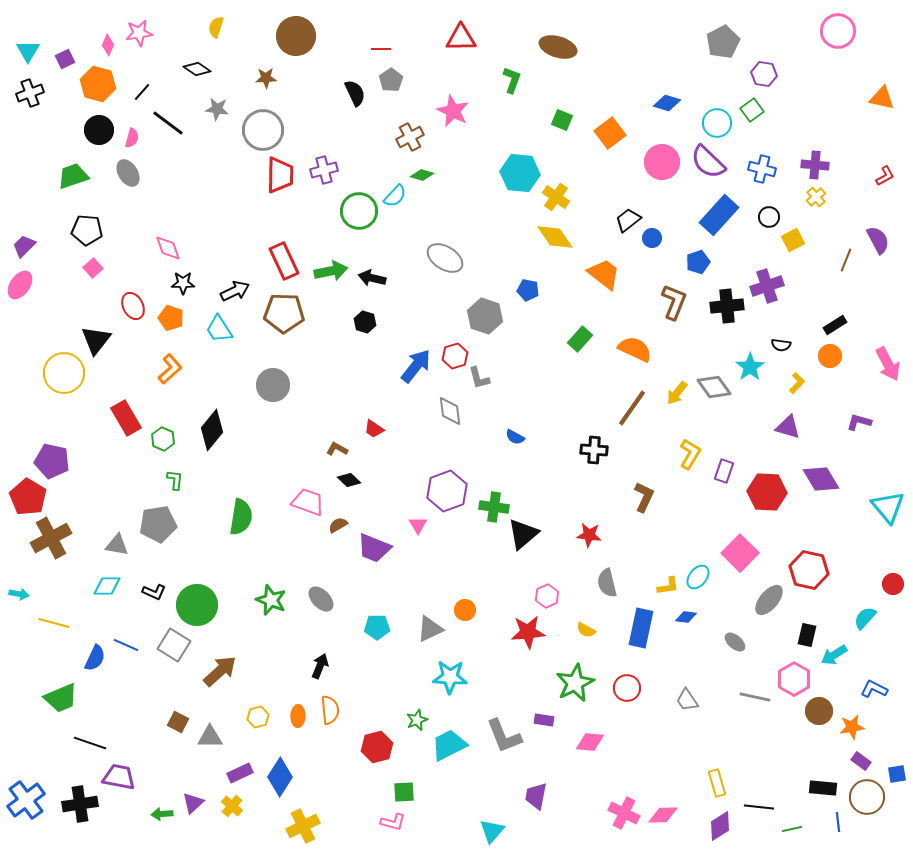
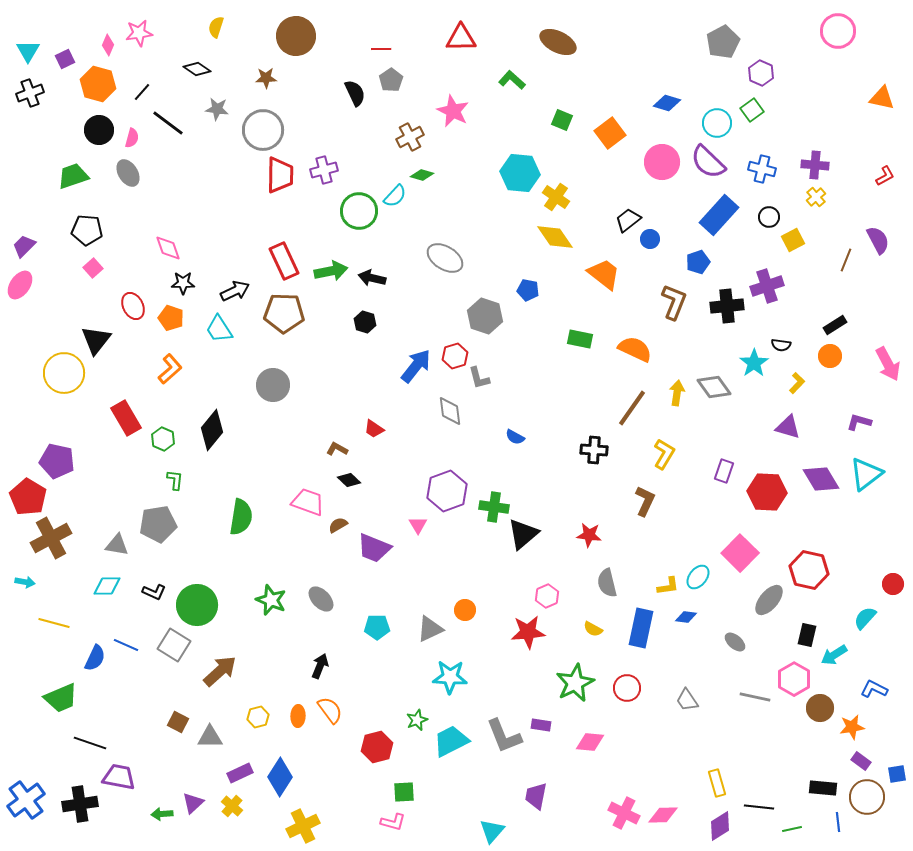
brown ellipse at (558, 47): moved 5 px up; rotated 9 degrees clockwise
purple hexagon at (764, 74): moved 3 px left, 1 px up; rotated 15 degrees clockwise
green L-shape at (512, 80): rotated 68 degrees counterclockwise
blue circle at (652, 238): moved 2 px left, 1 px down
green rectangle at (580, 339): rotated 60 degrees clockwise
cyan star at (750, 367): moved 4 px right, 4 px up
yellow arrow at (677, 393): rotated 150 degrees clockwise
yellow L-shape at (690, 454): moved 26 px left
purple pentagon at (52, 461): moved 5 px right
brown L-shape at (644, 497): moved 1 px right, 4 px down
cyan triangle at (888, 507): moved 22 px left, 33 px up; rotated 33 degrees clockwise
cyan arrow at (19, 594): moved 6 px right, 12 px up
yellow semicircle at (586, 630): moved 7 px right, 1 px up
orange semicircle at (330, 710): rotated 32 degrees counterclockwise
brown circle at (819, 711): moved 1 px right, 3 px up
purple rectangle at (544, 720): moved 3 px left, 5 px down
cyan trapezoid at (449, 745): moved 2 px right, 4 px up
